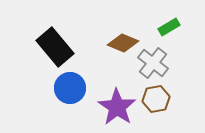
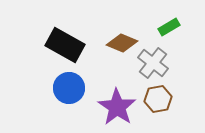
brown diamond: moved 1 px left
black rectangle: moved 10 px right, 2 px up; rotated 21 degrees counterclockwise
blue circle: moved 1 px left
brown hexagon: moved 2 px right
